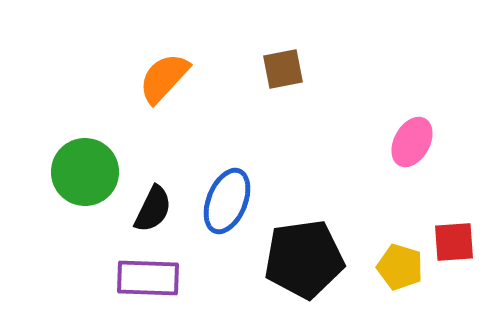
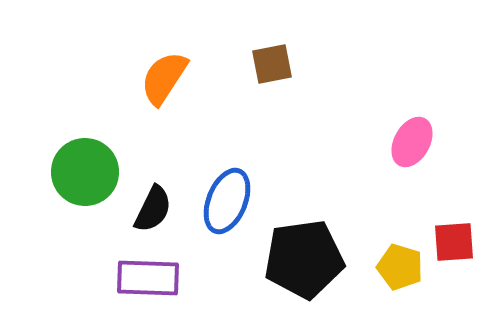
brown square: moved 11 px left, 5 px up
orange semicircle: rotated 10 degrees counterclockwise
